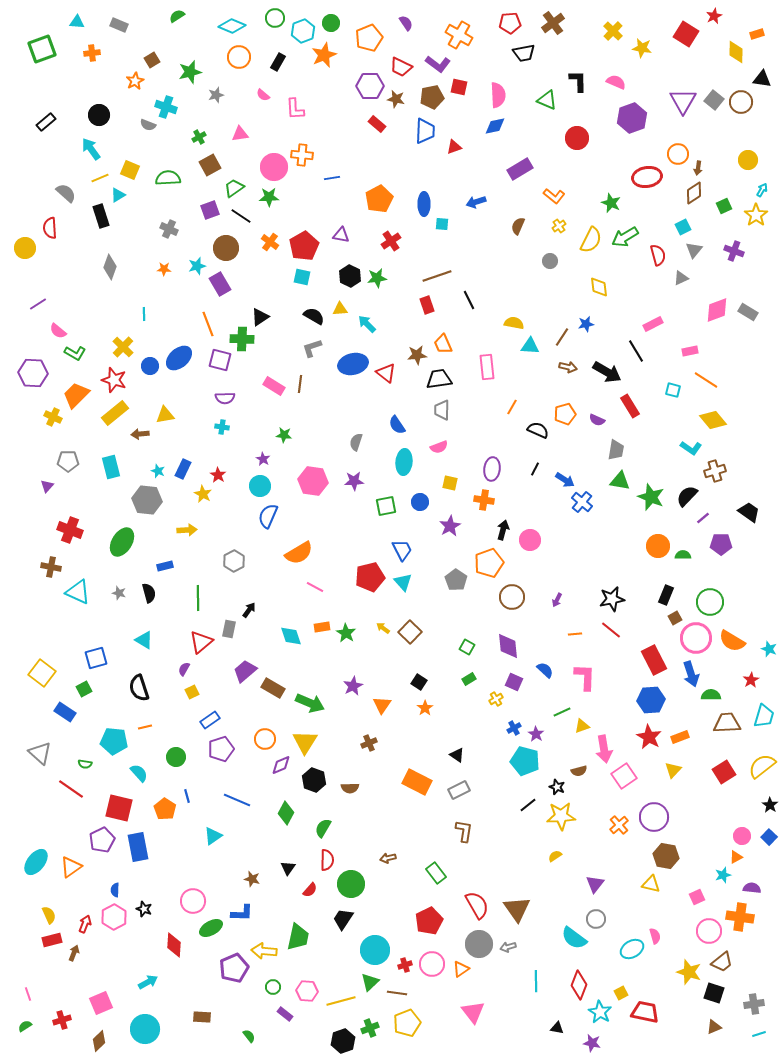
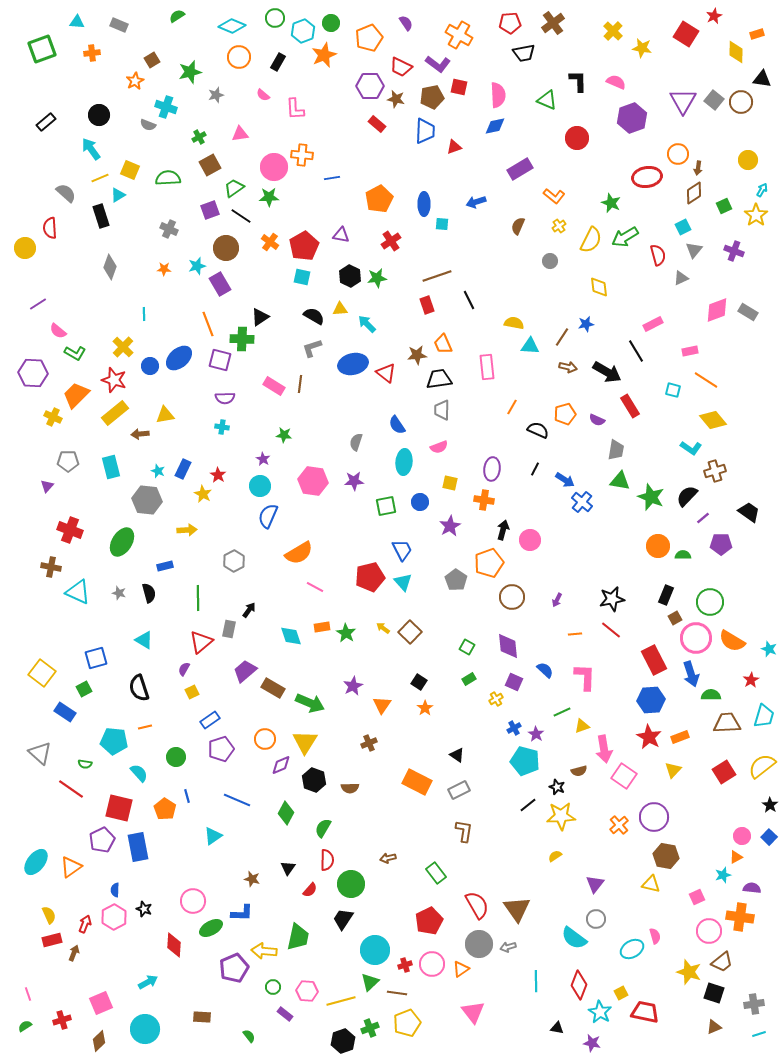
pink square at (624, 776): rotated 20 degrees counterclockwise
